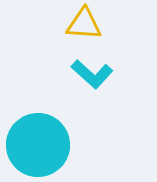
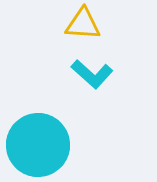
yellow triangle: moved 1 px left
